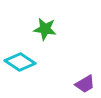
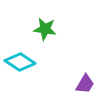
purple trapezoid: rotated 30 degrees counterclockwise
